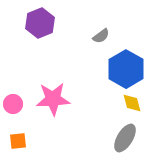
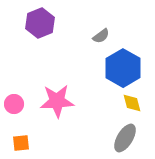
blue hexagon: moved 3 px left, 1 px up
pink star: moved 4 px right, 2 px down
pink circle: moved 1 px right
orange square: moved 3 px right, 2 px down
